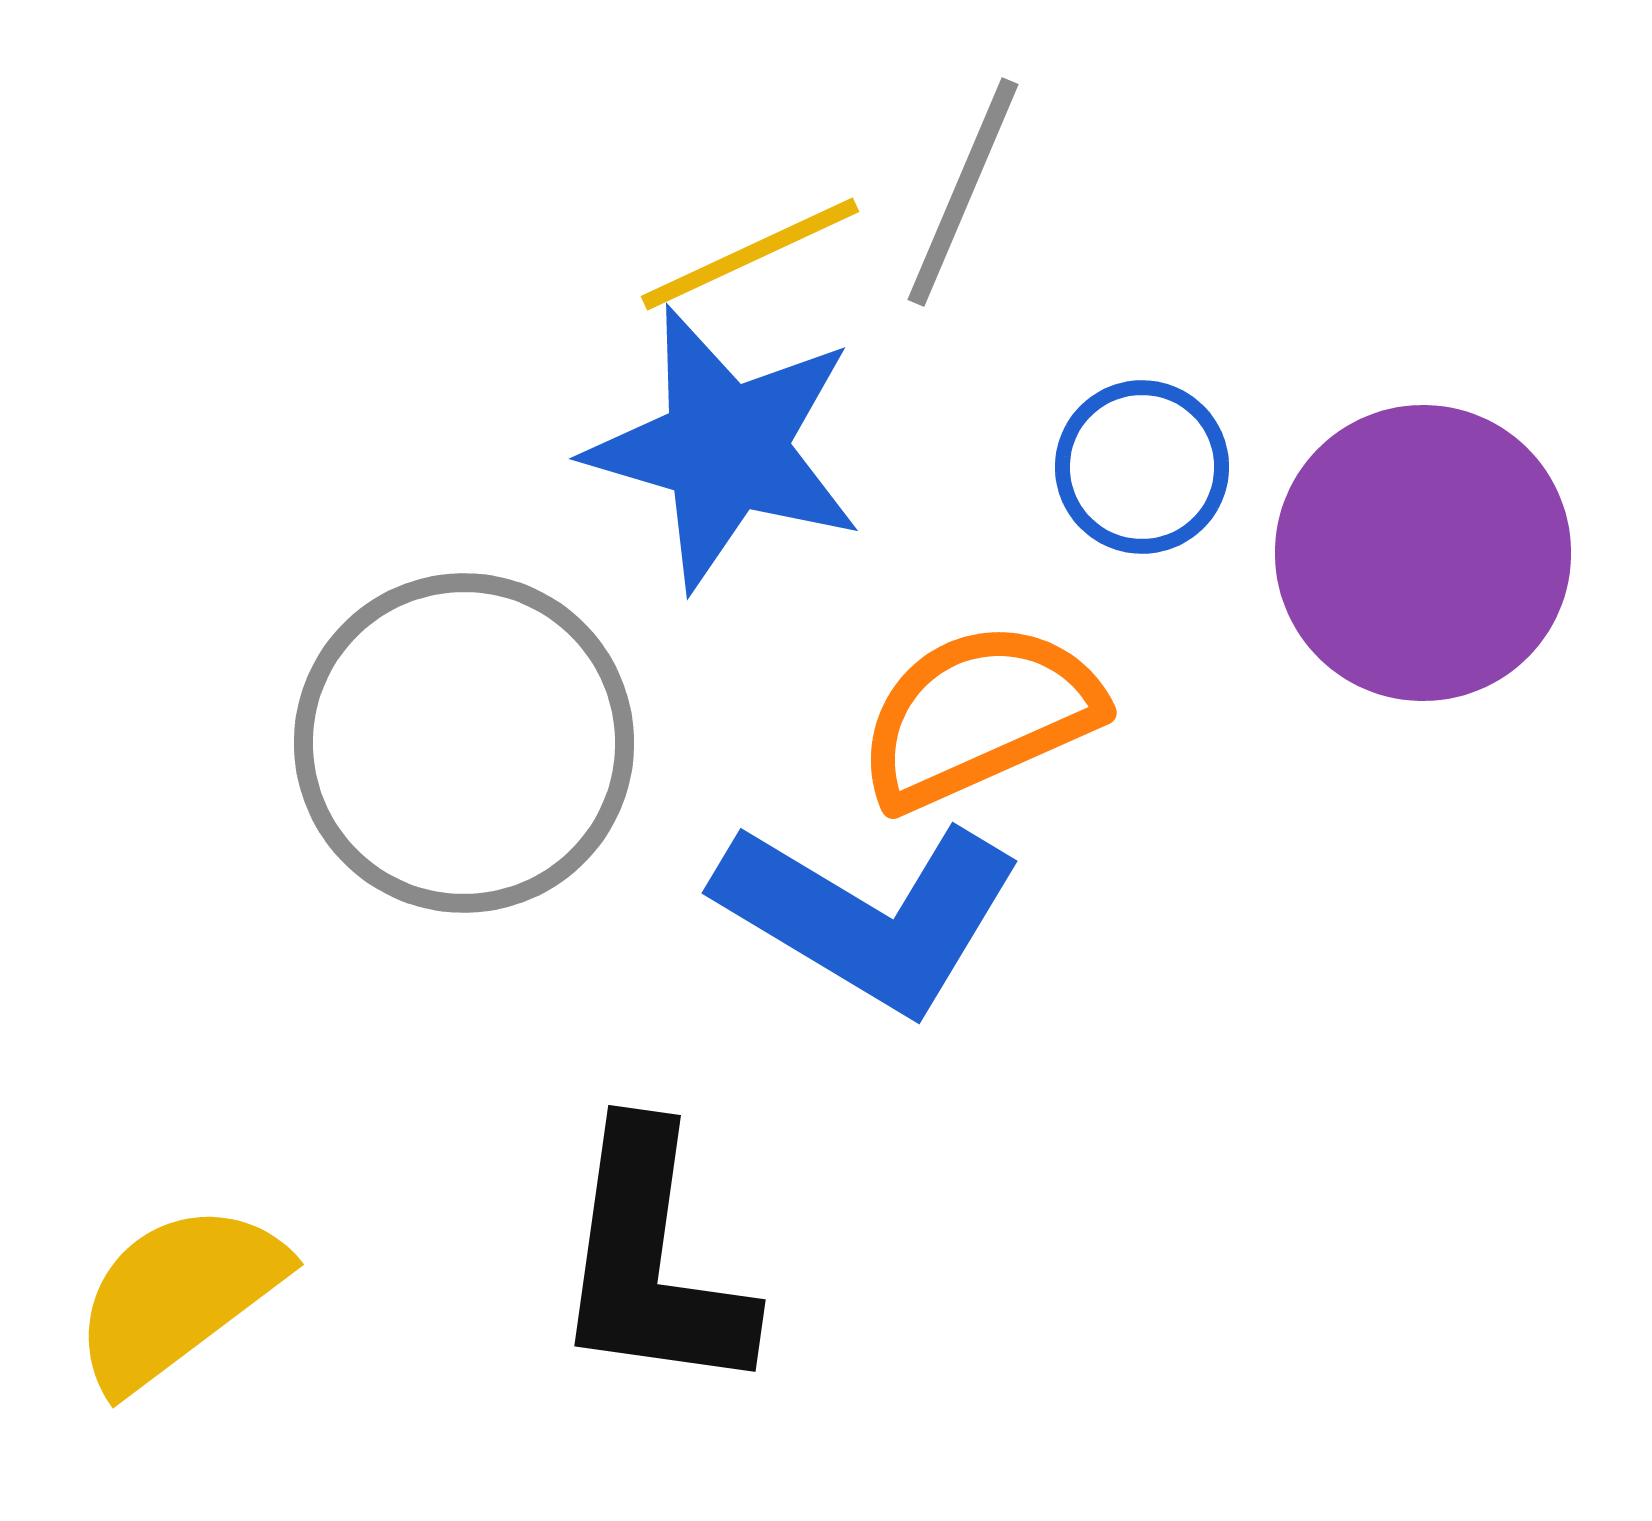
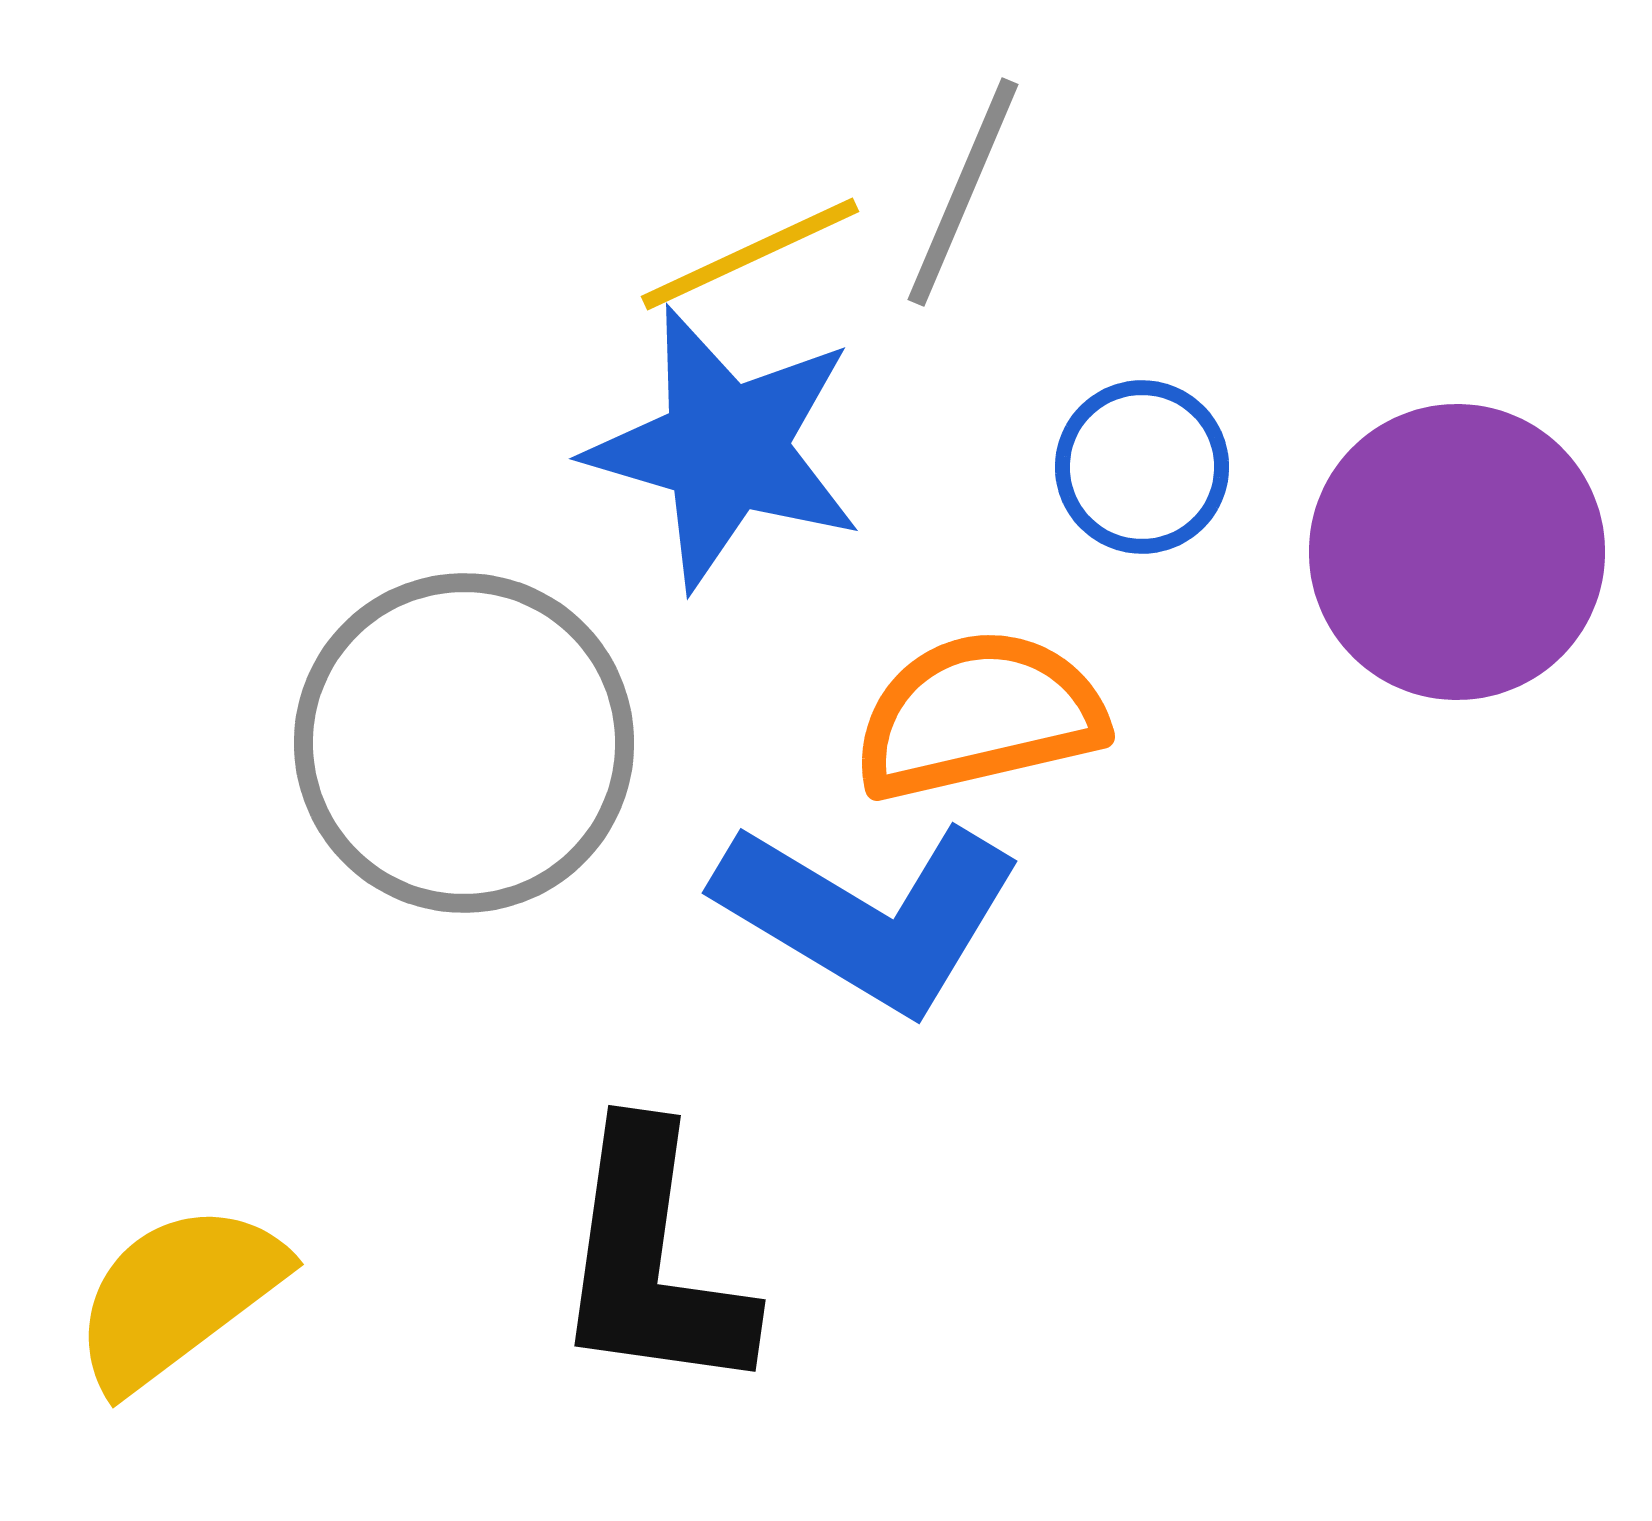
purple circle: moved 34 px right, 1 px up
orange semicircle: rotated 11 degrees clockwise
